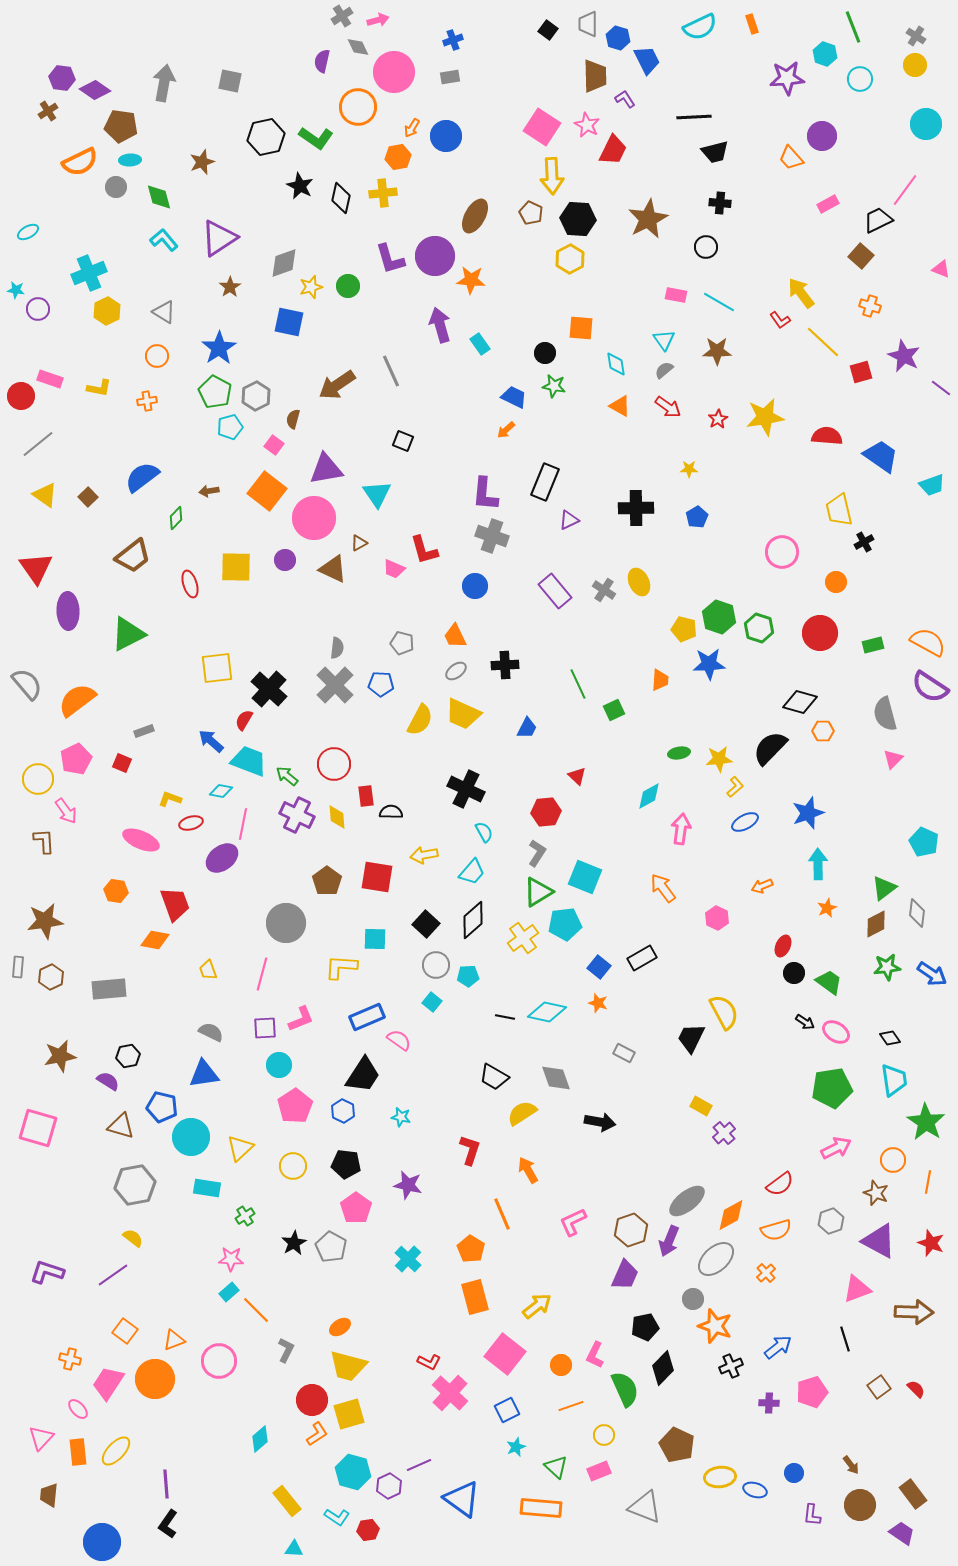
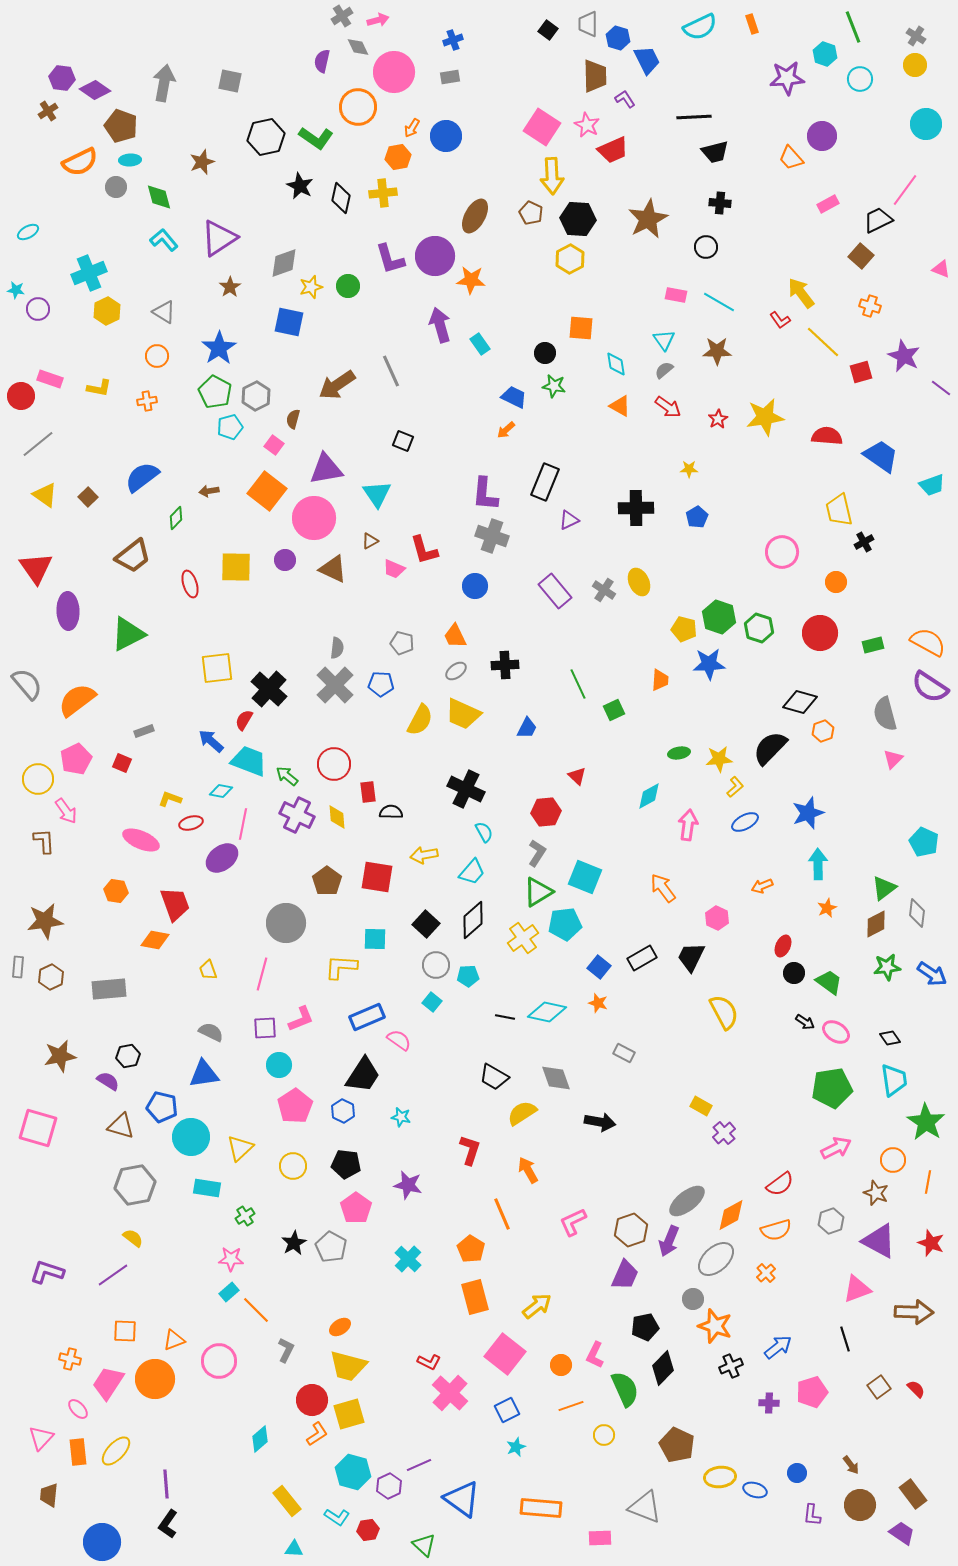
brown pentagon at (121, 126): rotated 12 degrees clockwise
red trapezoid at (613, 150): rotated 40 degrees clockwise
brown triangle at (359, 543): moved 11 px right, 2 px up
orange hexagon at (823, 731): rotated 20 degrees counterclockwise
red rectangle at (366, 796): moved 2 px right, 4 px up
pink arrow at (681, 829): moved 7 px right, 4 px up
black trapezoid at (691, 1038): moved 81 px up
orange square at (125, 1331): rotated 35 degrees counterclockwise
green triangle at (556, 1467): moved 132 px left, 78 px down
pink rectangle at (599, 1471): moved 1 px right, 67 px down; rotated 20 degrees clockwise
blue circle at (794, 1473): moved 3 px right
